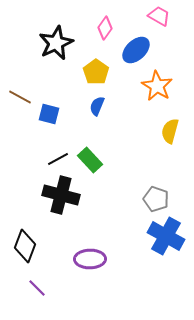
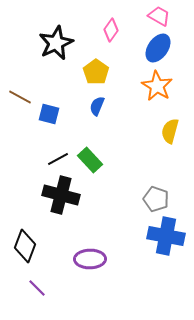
pink diamond: moved 6 px right, 2 px down
blue ellipse: moved 22 px right, 2 px up; rotated 12 degrees counterclockwise
blue cross: rotated 18 degrees counterclockwise
